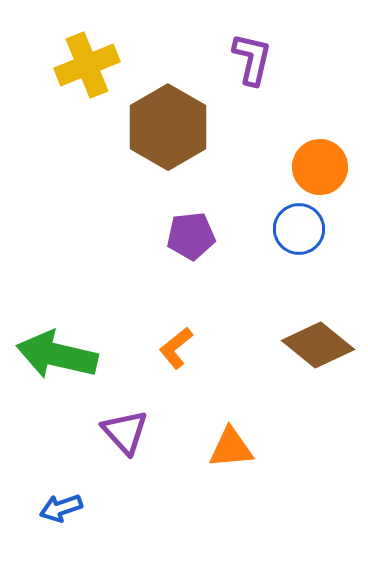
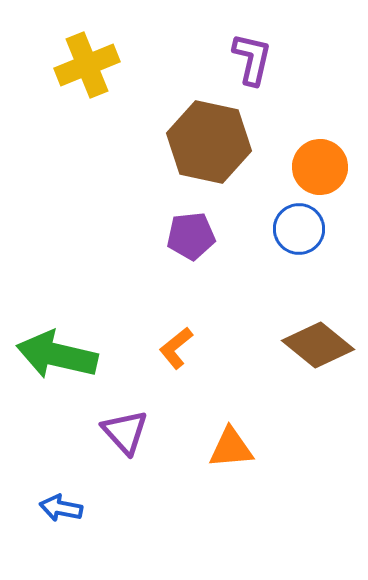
brown hexagon: moved 41 px right, 15 px down; rotated 18 degrees counterclockwise
blue arrow: rotated 30 degrees clockwise
